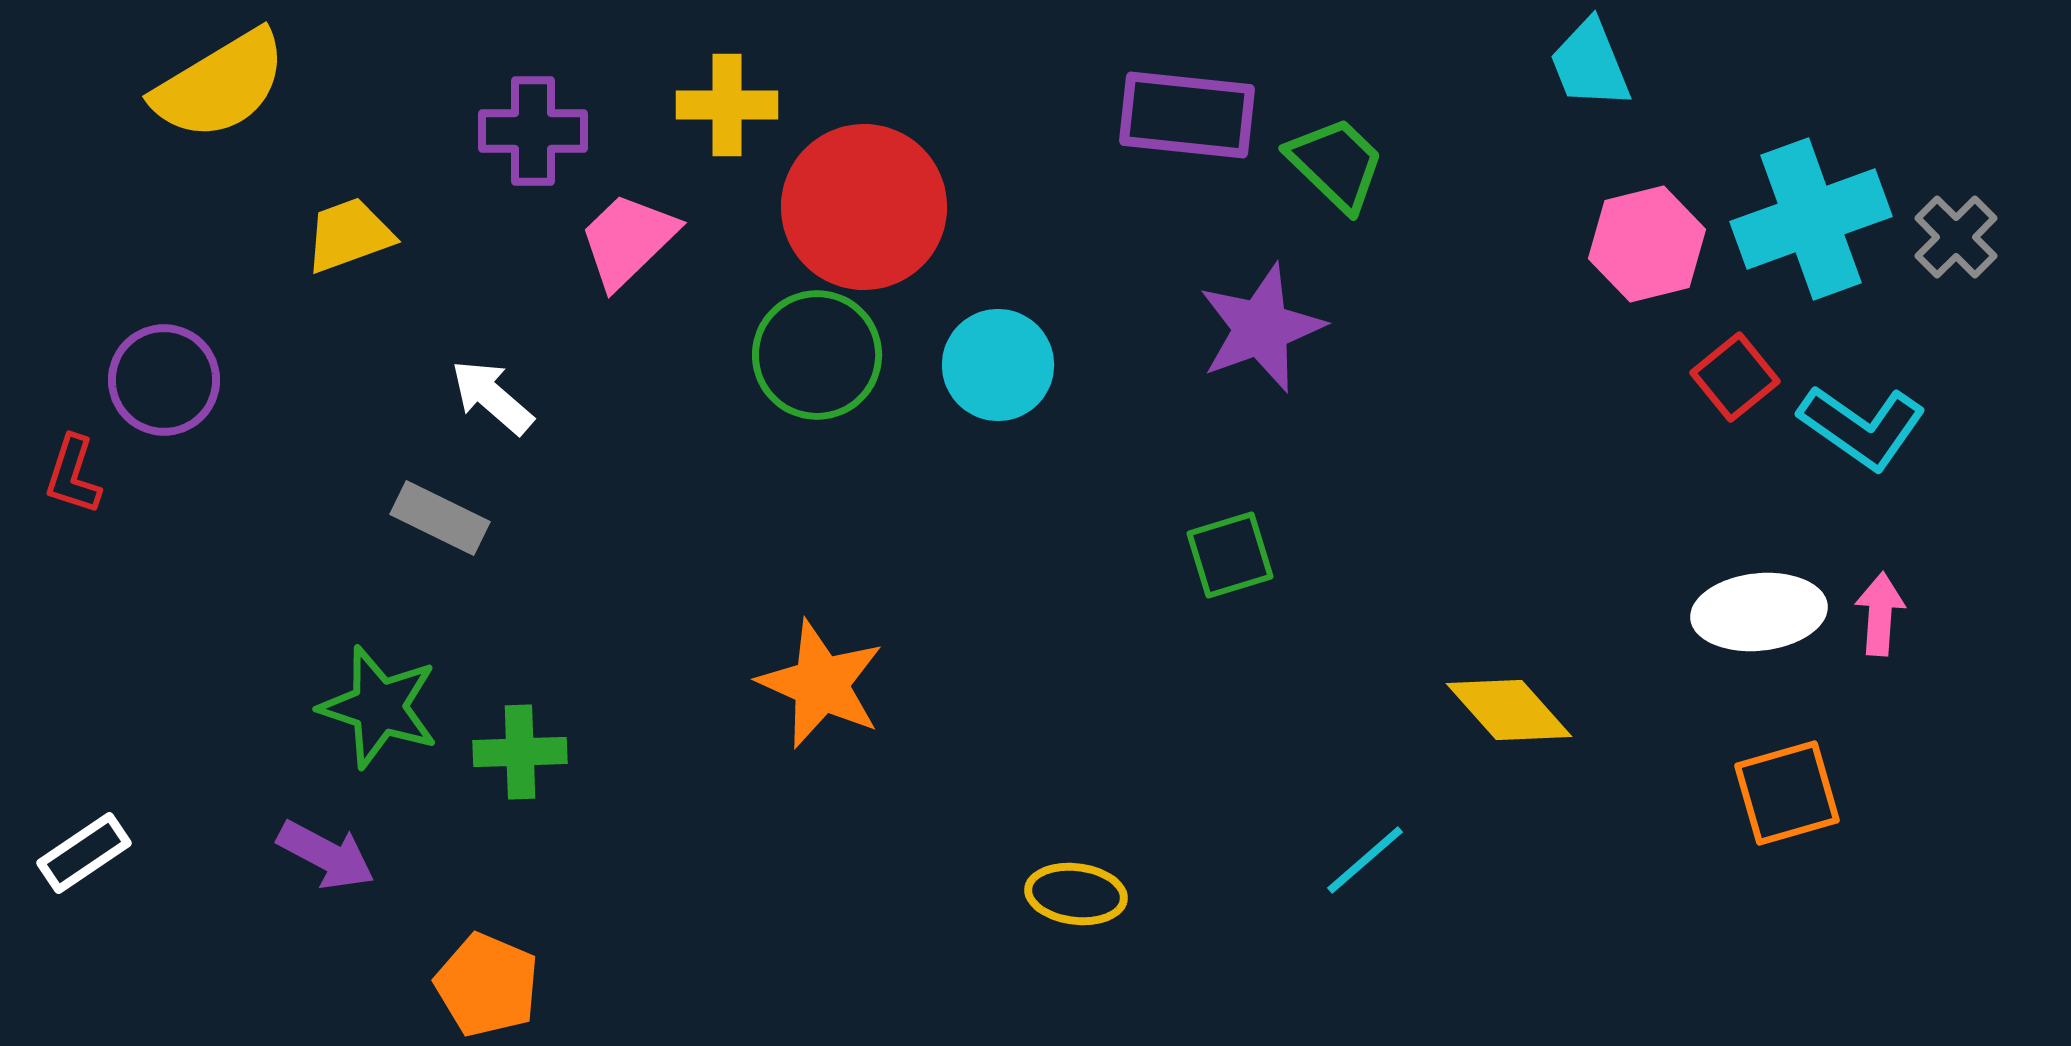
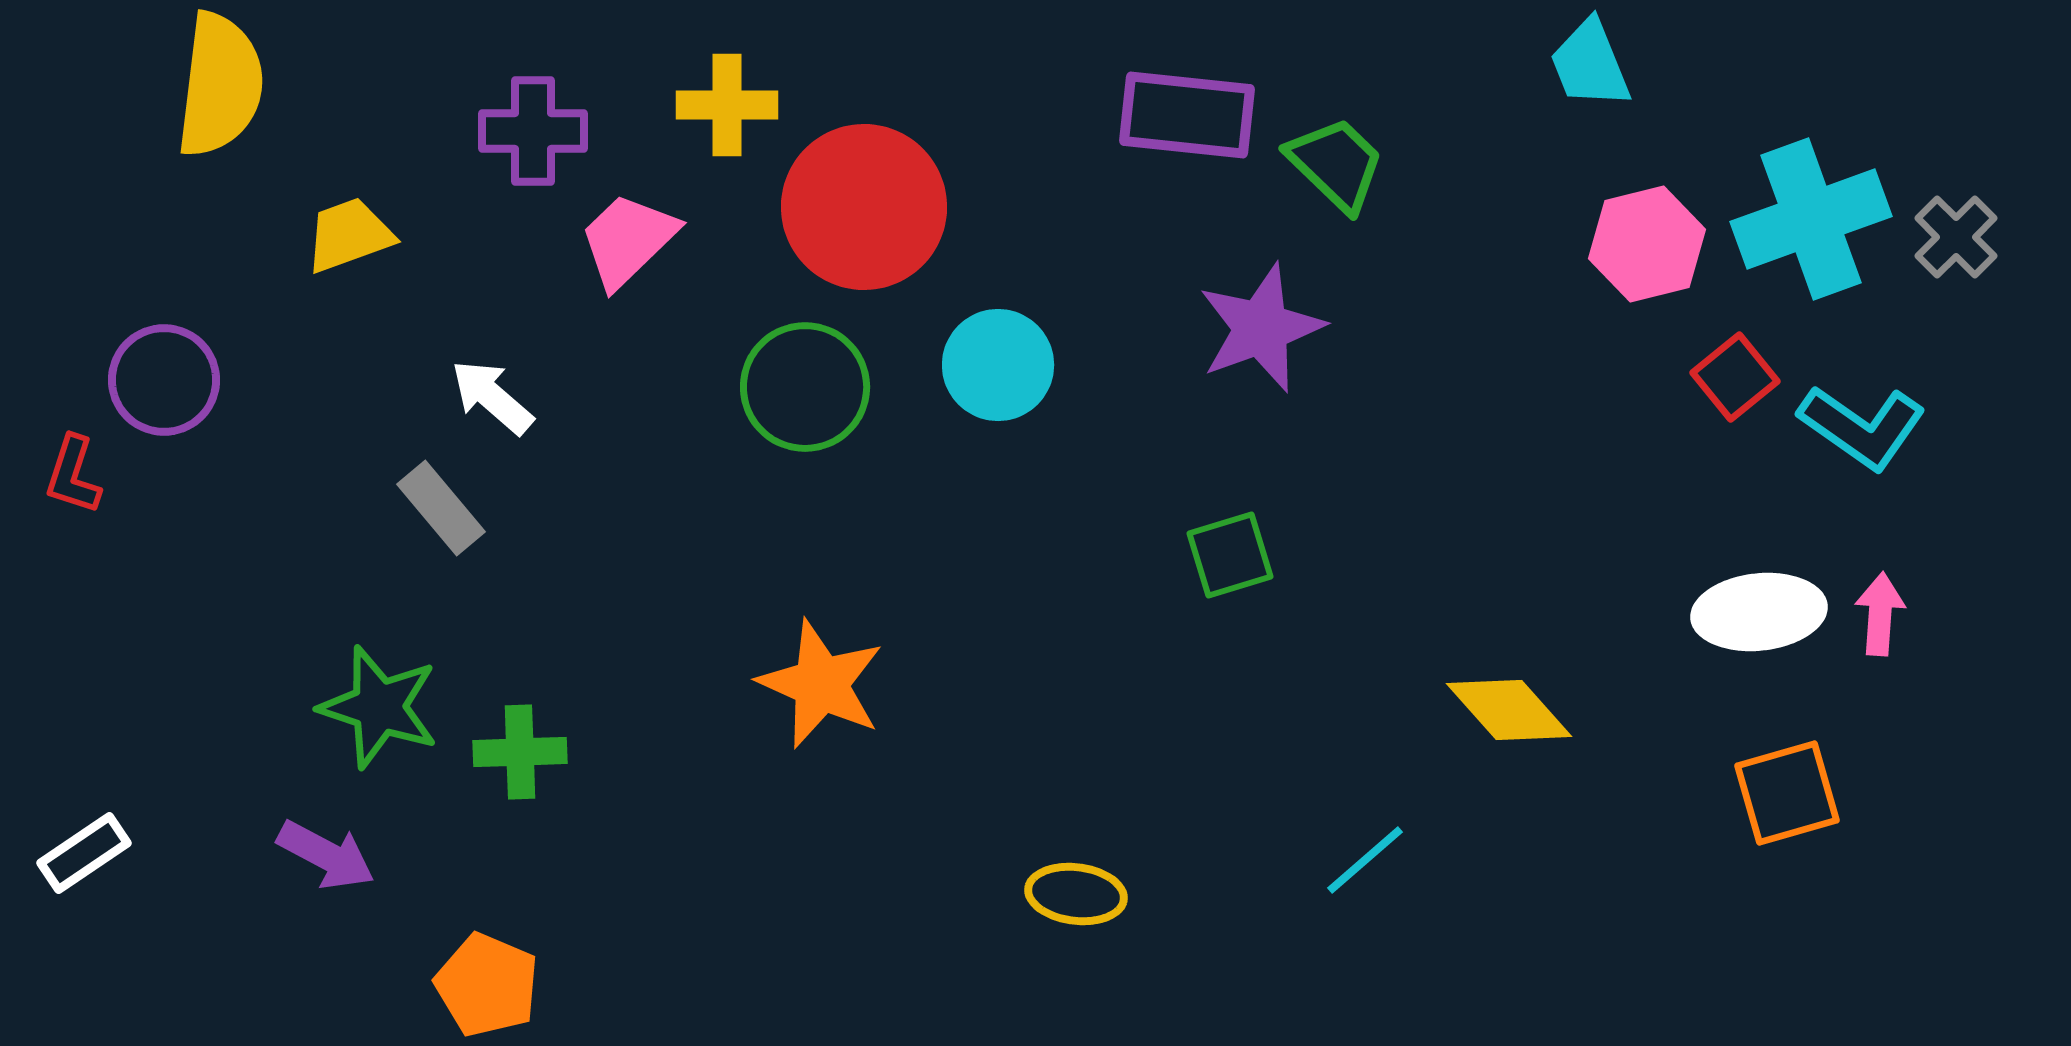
yellow semicircle: rotated 52 degrees counterclockwise
green circle: moved 12 px left, 32 px down
gray rectangle: moved 1 px right, 10 px up; rotated 24 degrees clockwise
